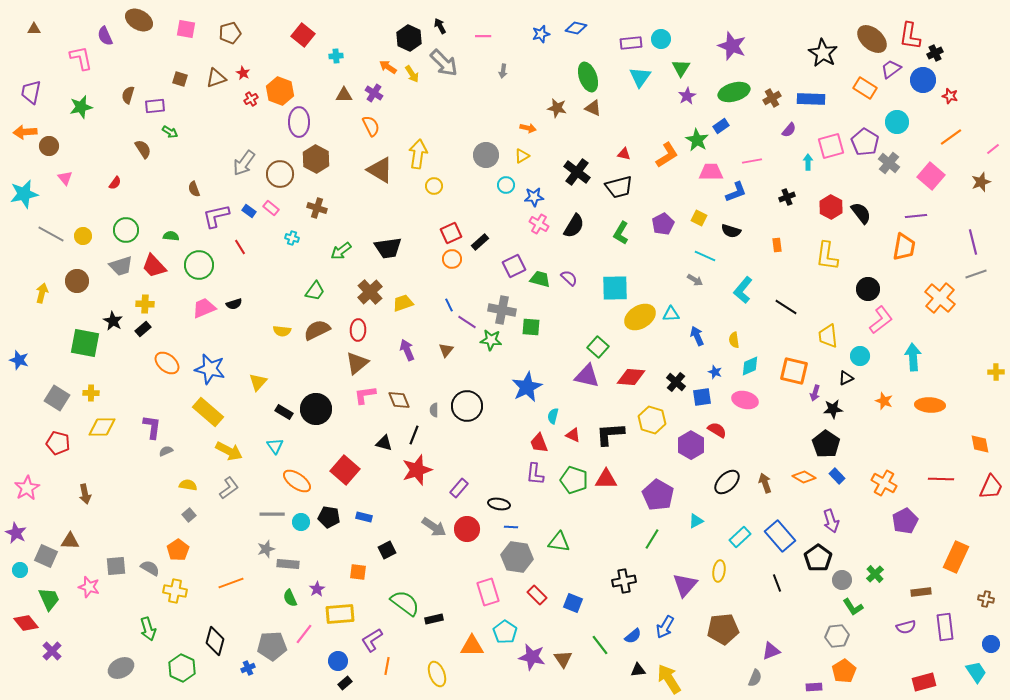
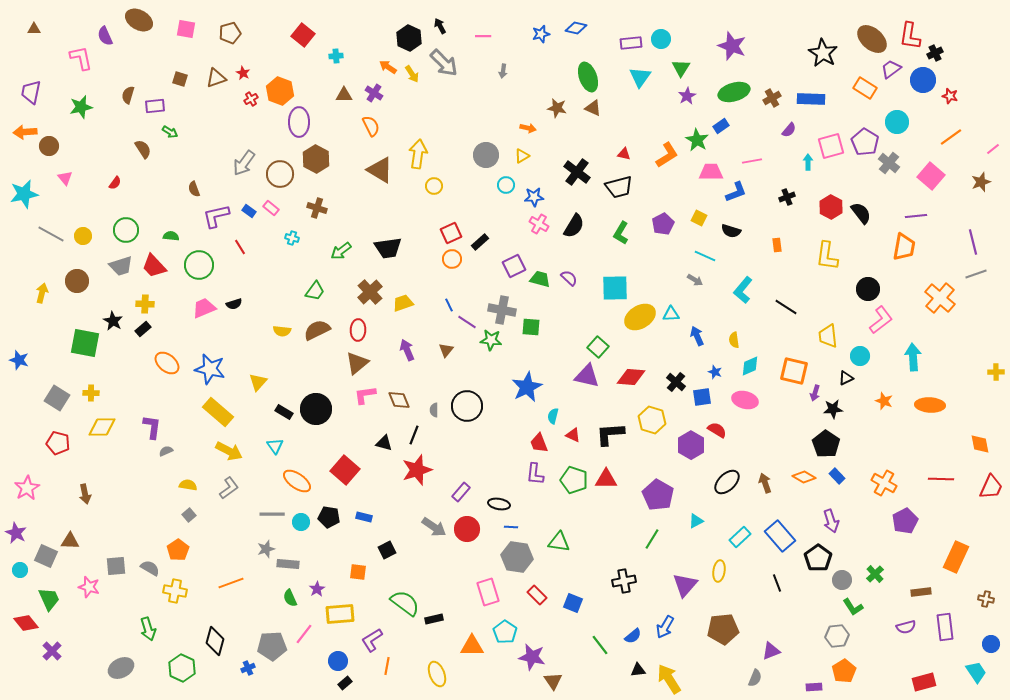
yellow rectangle at (208, 412): moved 10 px right
purple rectangle at (459, 488): moved 2 px right, 4 px down
brown triangle at (563, 659): moved 10 px left, 22 px down
